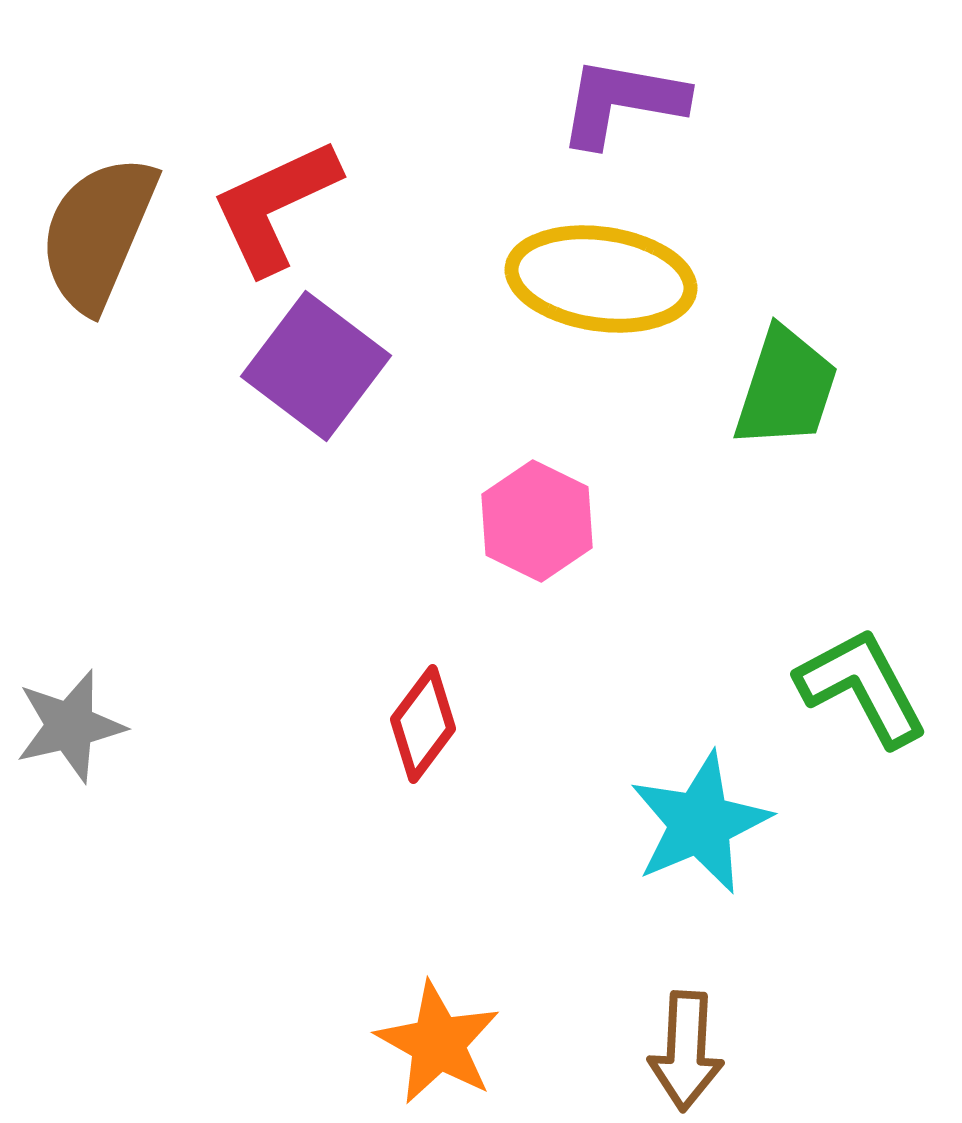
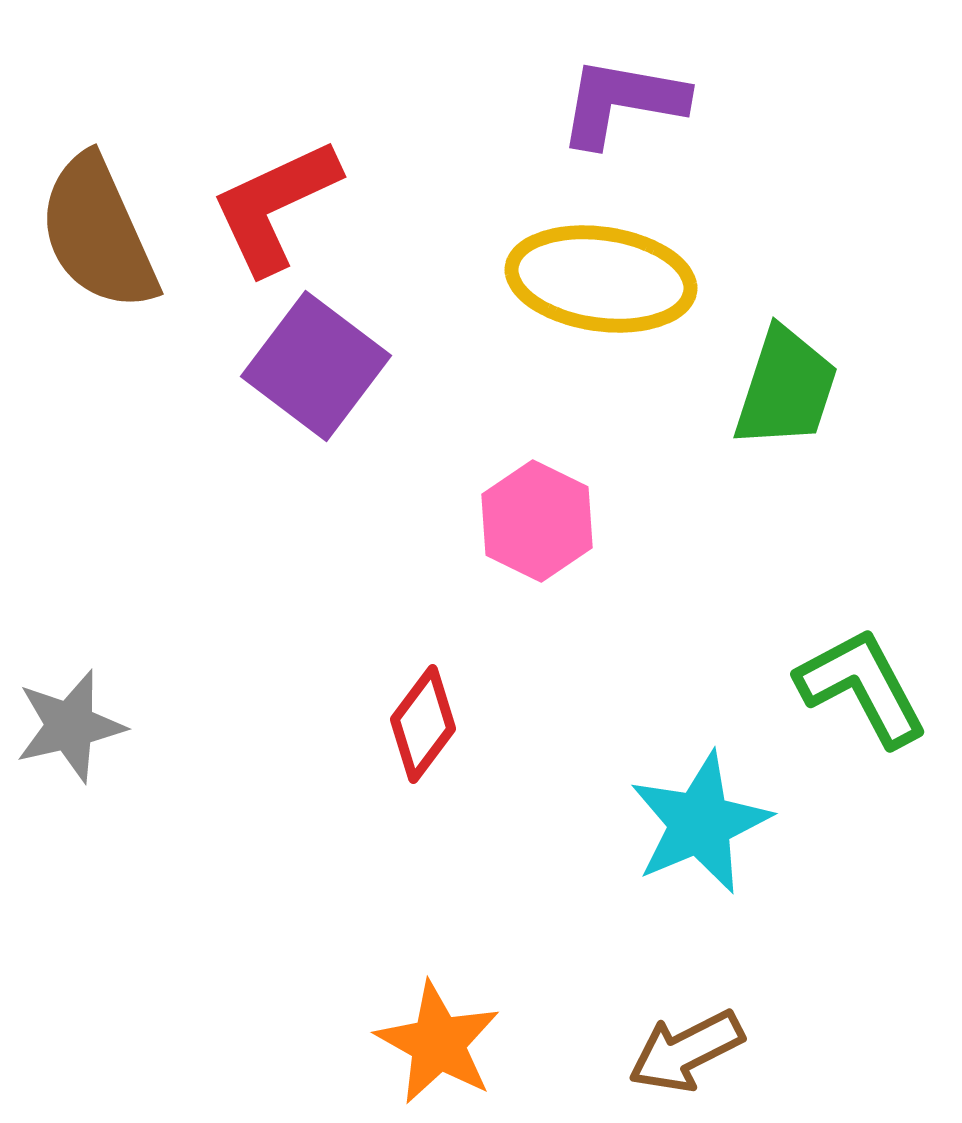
brown semicircle: rotated 47 degrees counterclockwise
brown arrow: rotated 60 degrees clockwise
